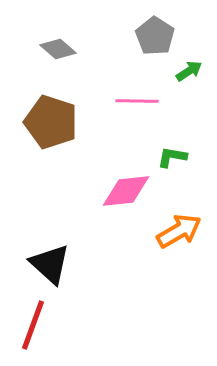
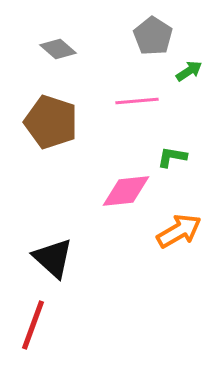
gray pentagon: moved 2 px left
pink line: rotated 6 degrees counterclockwise
black triangle: moved 3 px right, 6 px up
